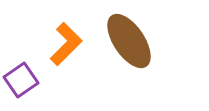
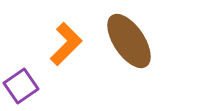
purple square: moved 6 px down
